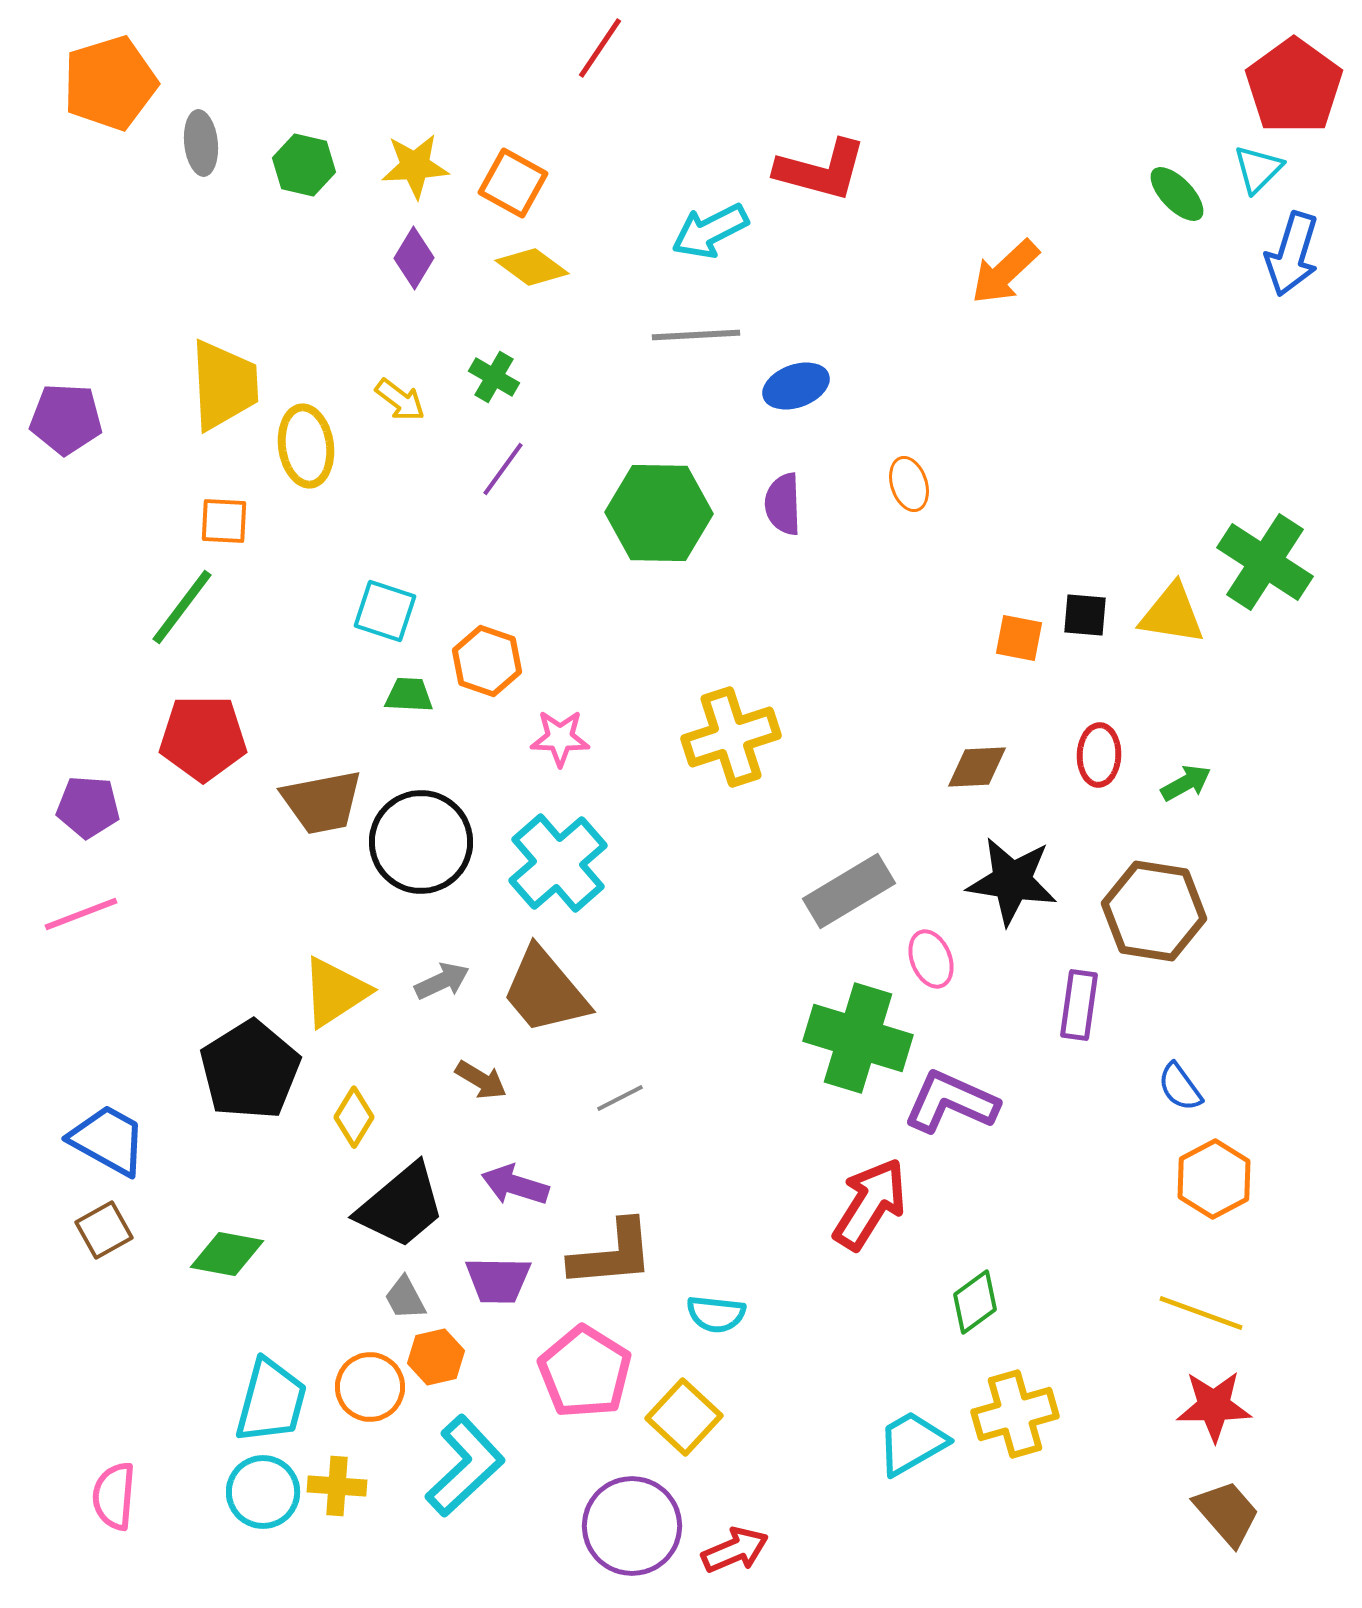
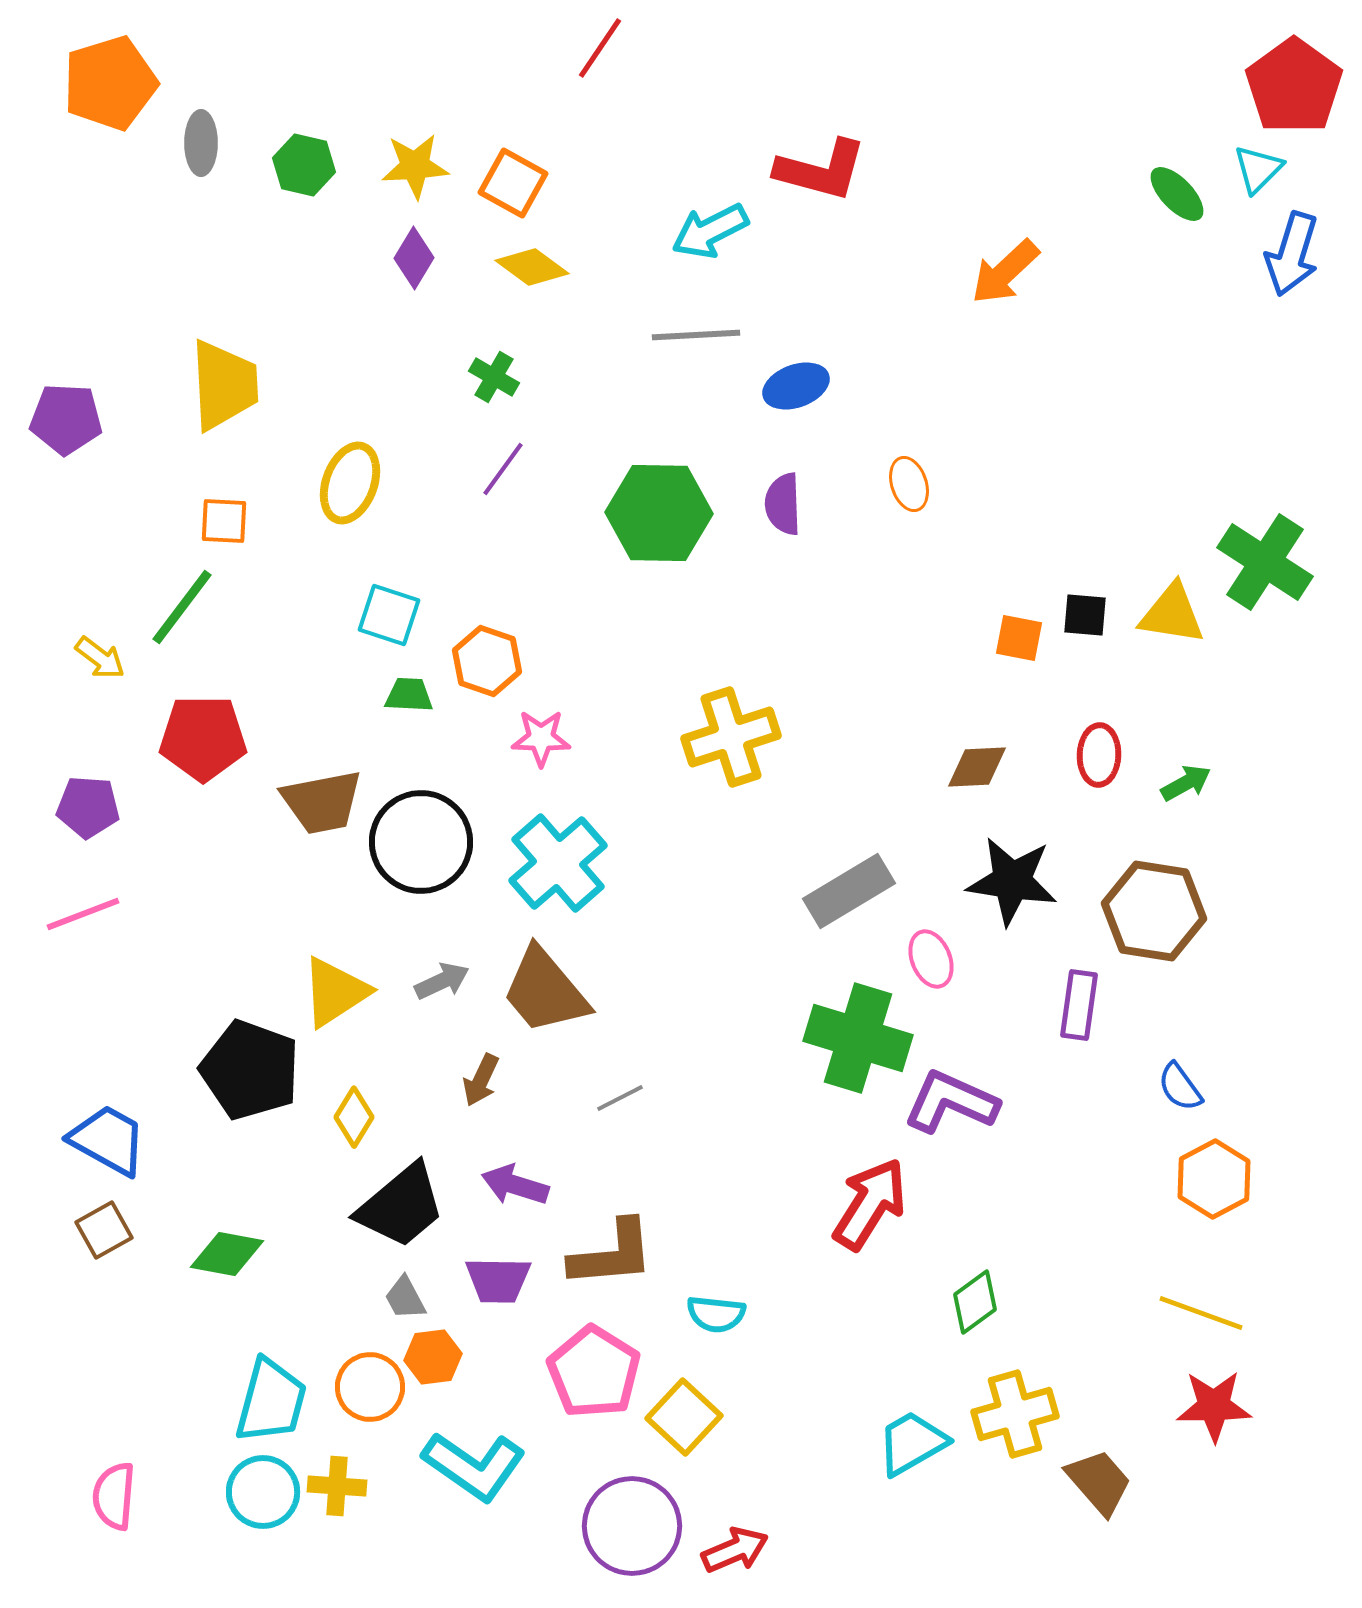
gray ellipse at (201, 143): rotated 6 degrees clockwise
yellow arrow at (400, 400): moved 300 px left, 258 px down
yellow ellipse at (306, 446): moved 44 px right, 37 px down; rotated 28 degrees clockwise
cyan square at (385, 611): moved 4 px right, 4 px down
pink star at (560, 738): moved 19 px left
pink line at (81, 914): moved 2 px right
black pentagon at (250, 1070): rotated 20 degrees counterclockwise
brown arrow at (481, 1080): rotated 84 degrees clockwise
orange hexagon at (436, 1357): moved 3 px left; rotated 6 degrees clockwise
pink pentagon at (585, 1372): moved 9 px right
cyan L-shape at (465, 1466): moved 9 px right; rotated 78 degrees clockwise
brown trapezoid at (1227, 1513): moved 128 px left, 31 px up
